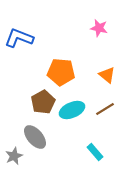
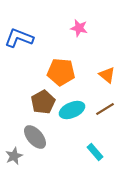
pink star: moved 20 px left
